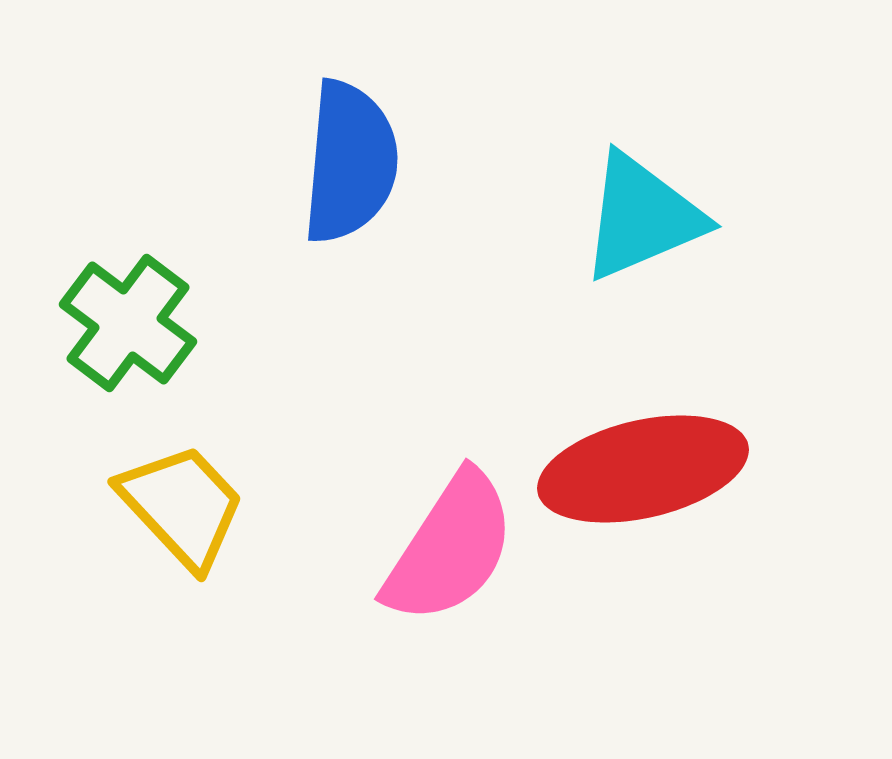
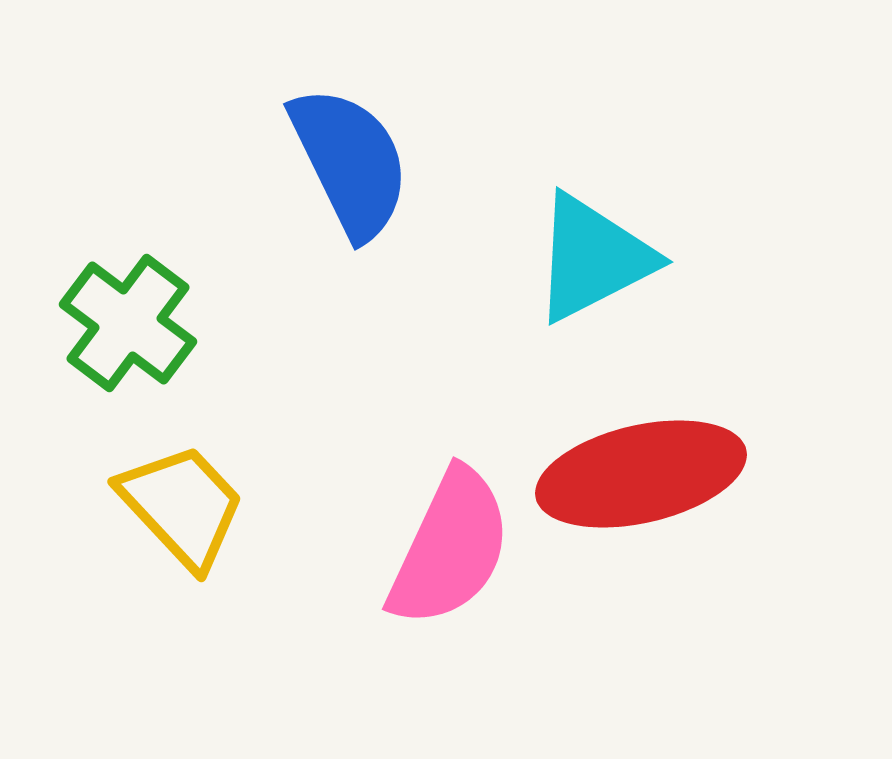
blue semicircle: rotated 31 degrees counterclockwise
cyan triangle: moved 49 px left, 41 px down; rotated 4 degrees counterclockwise
red ellipse: moved 2 px left, 5 px down
pink semicircle: rotated 8 degrees counterclockwise
